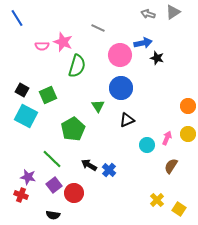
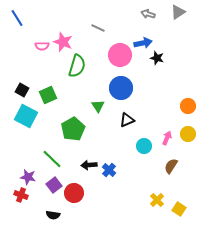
gray triangle: moved 5 px right
cyan circle: moved 3 px left, 1 px down
black arrow: rotated 35 degrees counterclockwise
